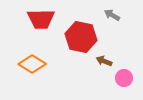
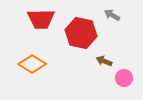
red hexagon: moved 4 px up
